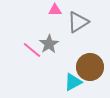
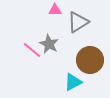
gray star: rotated 12 degrees counterclockwise
brown circle: moved 7 px up
